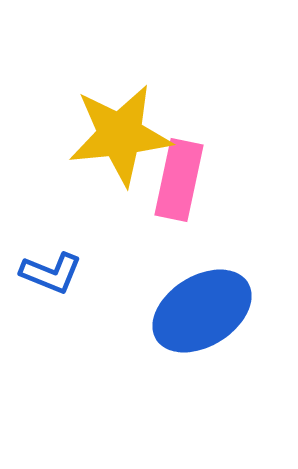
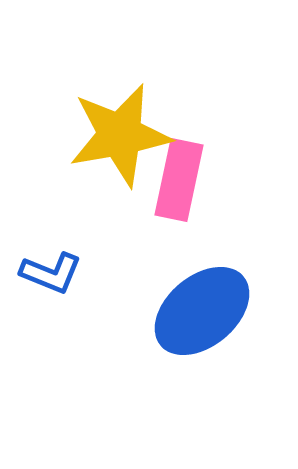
yellow star: rotated 4 degrees counterclockwise
blue ellipse: rotated 8 degrees counterclockwise
